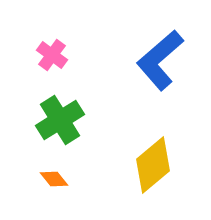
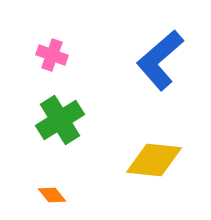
pink cross: rotated 16 degrees counterclockwise
yellow diamond: moved 1 px right, 5 px up; rotated 46 degrees clockwise
orange diamond: moved 2 px left, 16 px down
